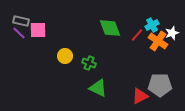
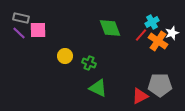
gray rectangle: moved 3 px up
cyan cross: moved 3 px up
red line: moved 4 px right
